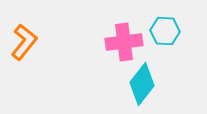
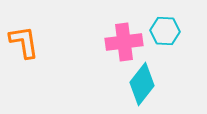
orange L-shape: rotated 48 degrees counterclockwise
